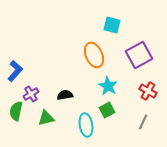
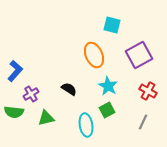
black semicircle: moved 4 px right, 6 px up; rotated 42 degrees clockwise
green semicircle: moved 2 px left, 1 px down; rotated 96 degrees counterclockwise
